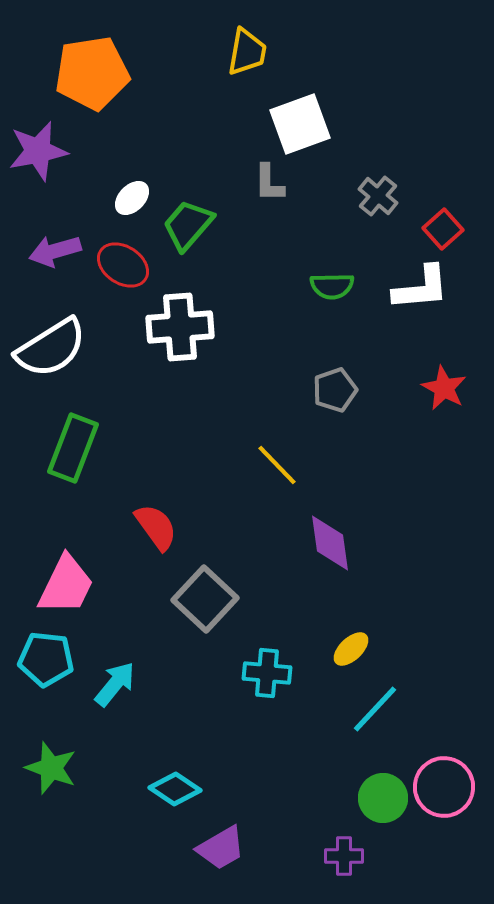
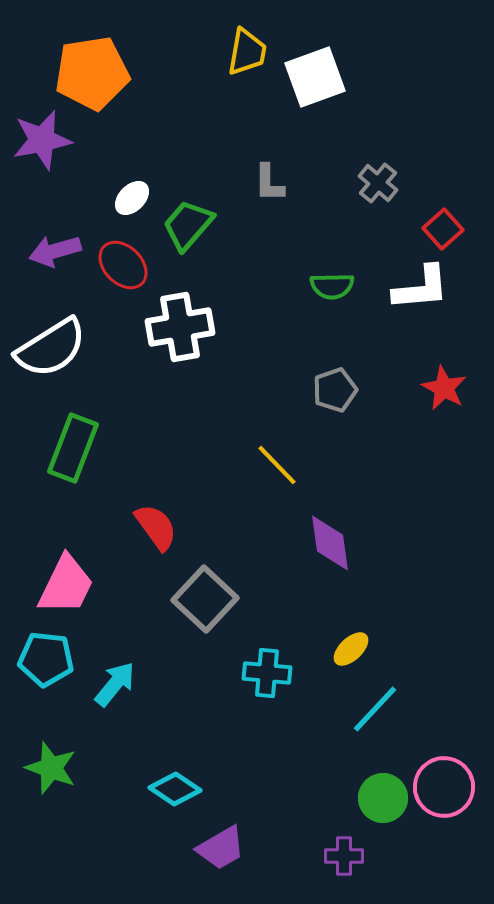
white square: moved 15 px right, 47 px up
purple star: moved 4 px right, 11 px up
gray cross: moved 13 px up
red ellipse: rotated 12 degrees clockwise
white cross: rotated 6 degrees counterclockwise
